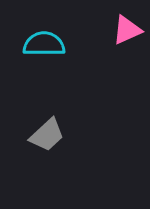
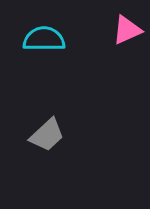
cyan semicircle: moved 5 px up
